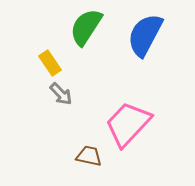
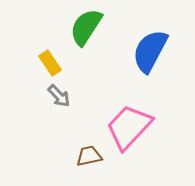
blue semicircle: moved 5 px right, 16 px down
gray arrow: moved 2 px left, 2 px down
pink trapezoid: moved 1 px right, 3 px down
brown trapezoid: rotated 24 degrees counterclockwise
